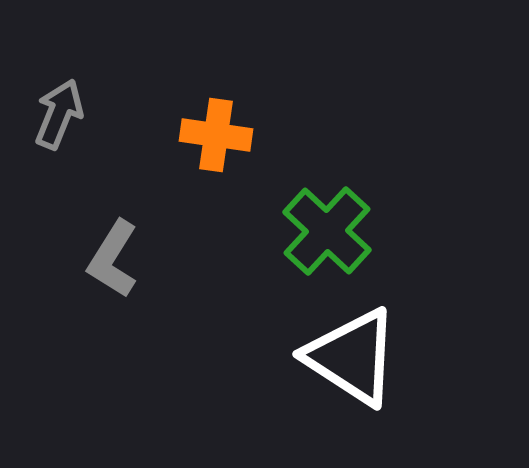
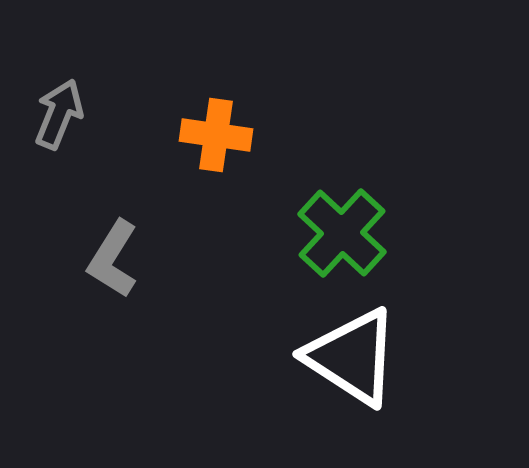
green cross: moved 15 px right, 2 px down
